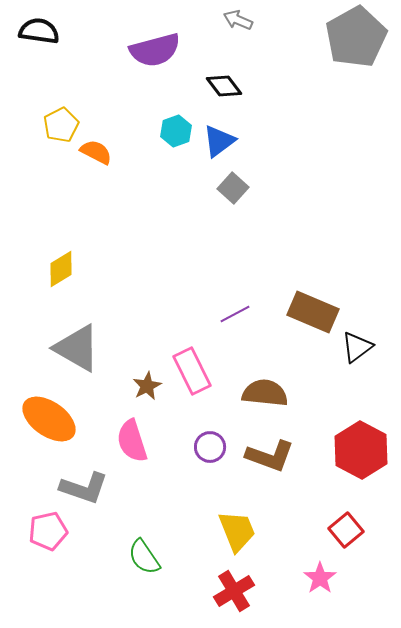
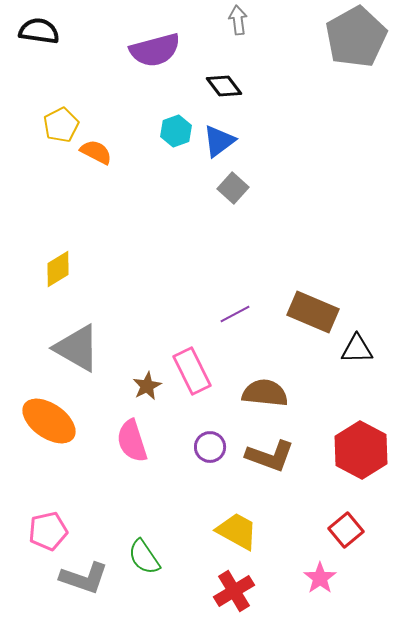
gray arrow: rotated 60 degrees clockwise
yellow diamond: moved 3 px left
black triangle: moved 2 px down; rotated 36 degrees clockwise
orange ellipse: moved 2 px down
gray L-shape: moved 90 px down
yellow trapezoid: rotated 39 degrees counterclockwise
